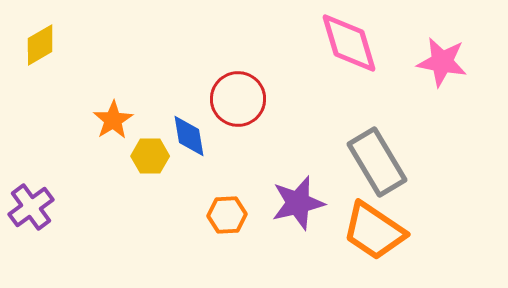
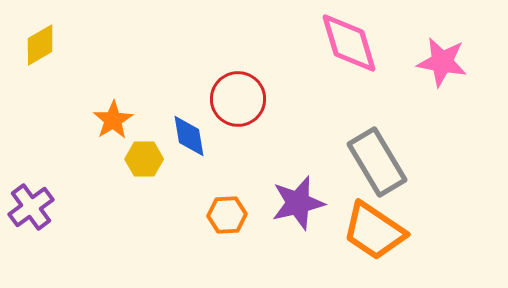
yellow hexagon: moved 6 px left, 3 px down
